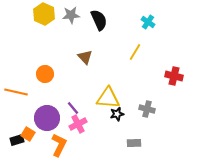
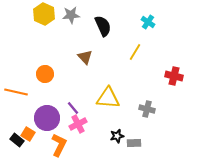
black semicircle: moved 4 px right, 6 px down
black star: moved 22 px down
black rectangle: rotated 56 degrees clockwise
